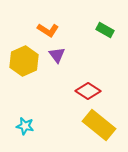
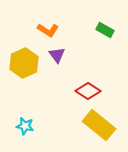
yellow hexagon: moved 2 px down
